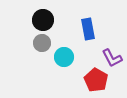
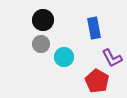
blue rectangle: moved 6 px right, 1 px up
gray circle: moved 1 px left, 1 px down
red pentagon: moved 1 px right, 1 px down
